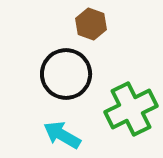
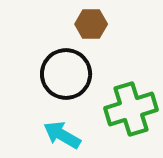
brown hexagon: rotated 20 degrees counterclockwise
green cross: rotated 9 degrees clockwise
